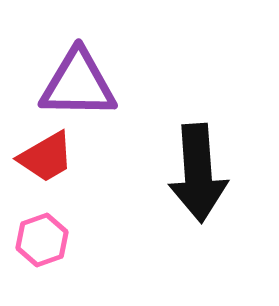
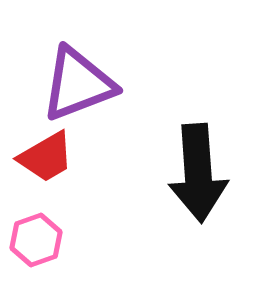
purple triangle: rotated 22 degrees counterclockwise
pink hexagon: moved 6 px left
